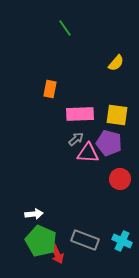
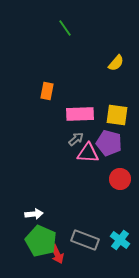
orange rectangle: moved 3 px left, 2 px down
cyan cross: moved 2 px left, 1 px up; rotated 12 degrees clockwise
